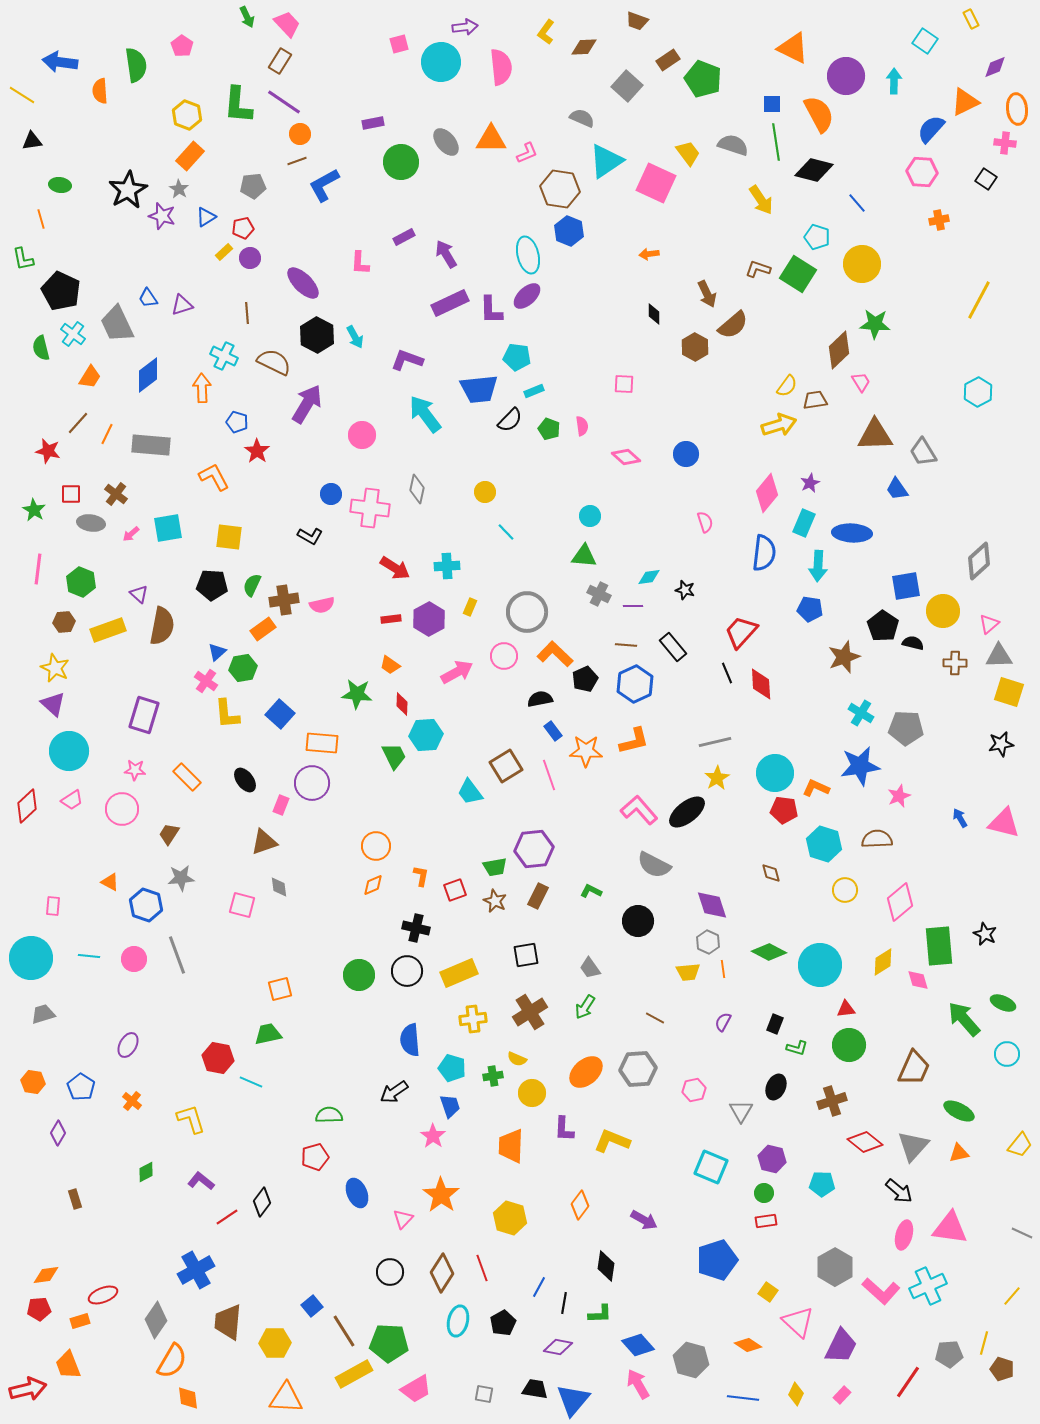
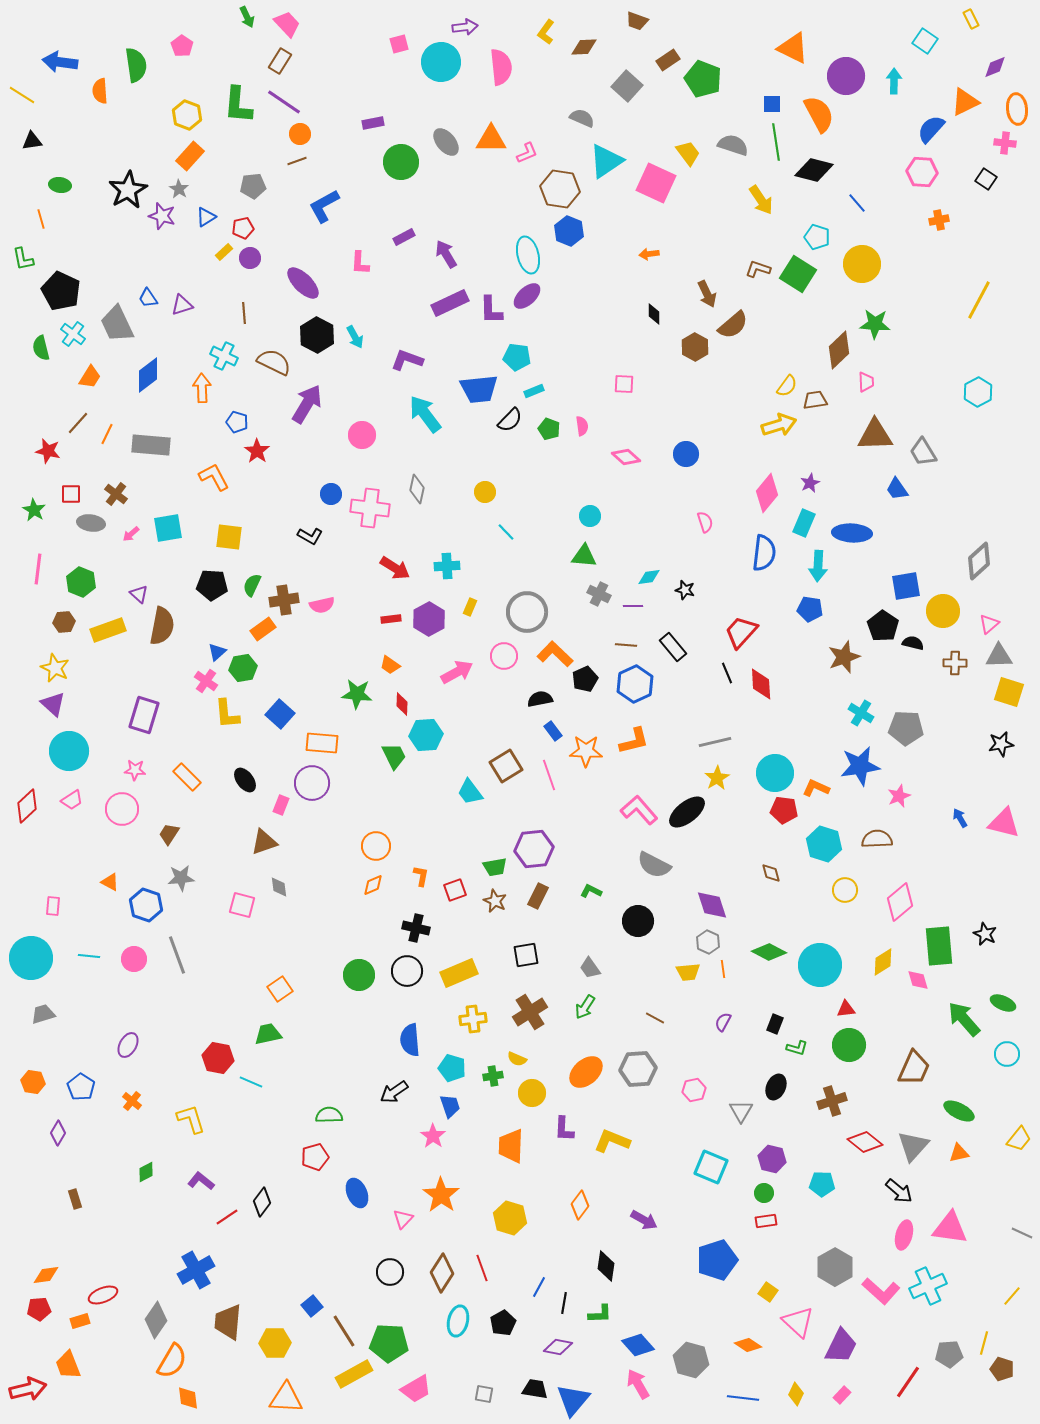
blue L-shape at (324, 185): moved 21 px down
brown line at (247, 313): moved 3 px left
pink trapezoid at (861, 382): moved 5 px right; rotated 30 degrees clockwise
orange square at (280, 989): rotated 20 degrees counterclockwise
yellow trapezoid at (1020, 1145): moved 1 px left, 6 px up
